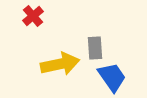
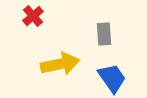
gray rectangle: moved 9 px right, 14 px up
blue trapezoid: moved 1 px down
